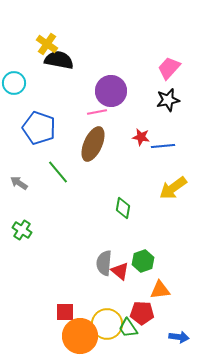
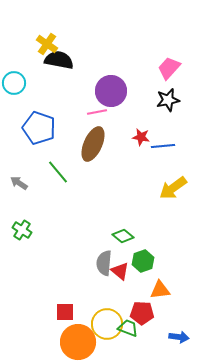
green diamond: moved 28 px down; rotated 60 degrees counterclockwise
green trapezoid: rotated 145 degrees clockwise
orange circle: moved 2 px left, 6 px down
